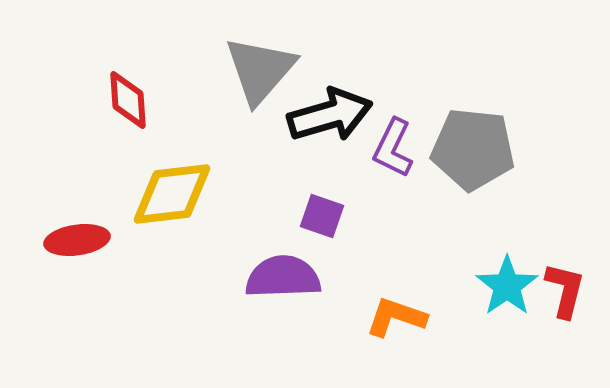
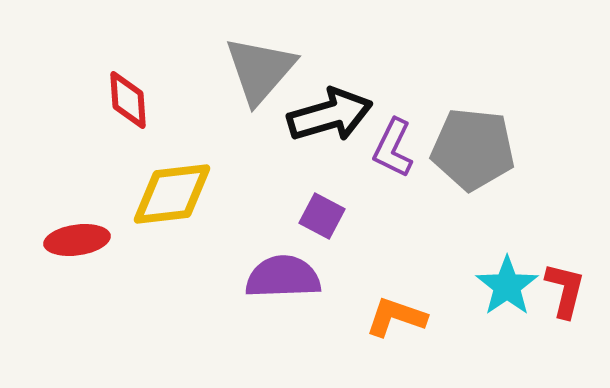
purple square: rotated 9 degrees clockwise
